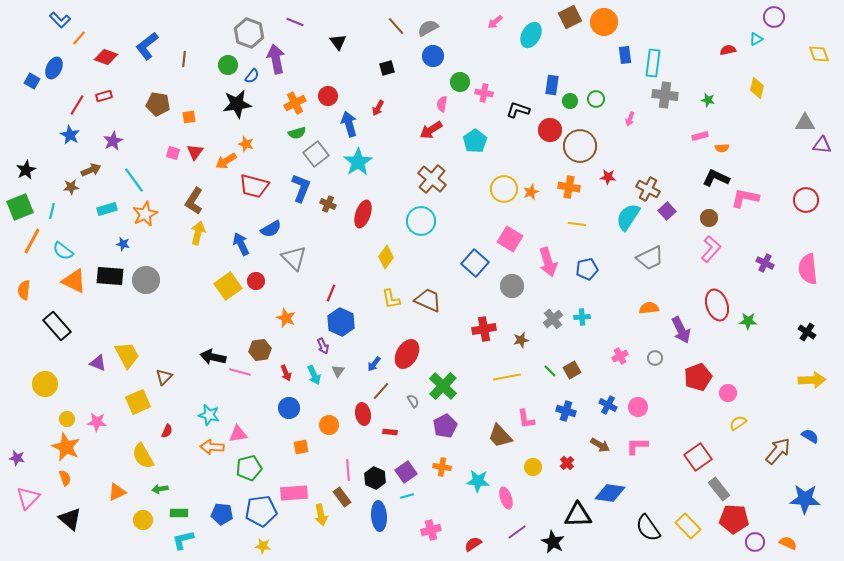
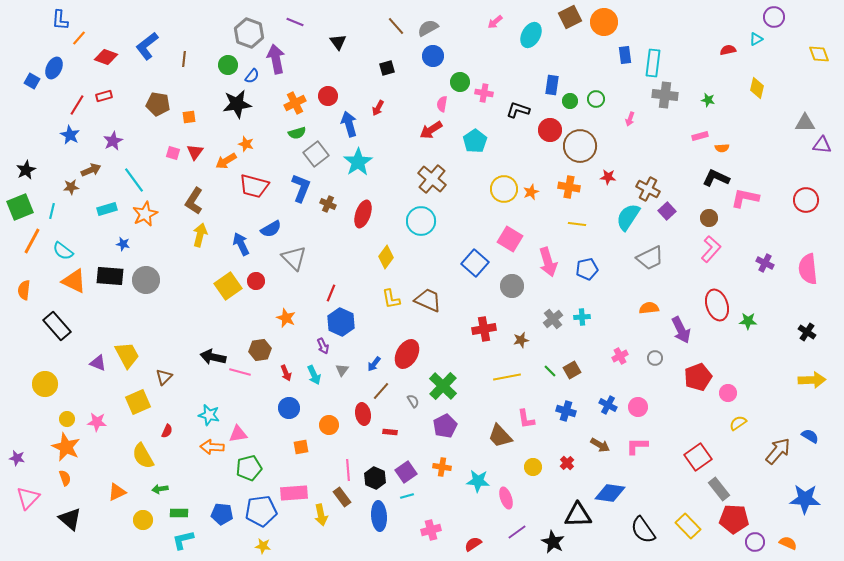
blue L-shape at (60, 20): rotated 50 degrees clockwise
yellow arrow at (198, 233): moved 2 px right, 2 px down
gray triangle at (338, 371): moved 4 px right, 1 px up
black semicircle at (648, 528): moved 5 px left, 2 px down
